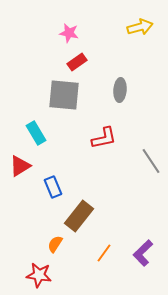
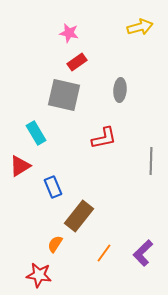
gray square: rotated 8 degrees clockwise
gray line: rotated 36 degrees clockwise
